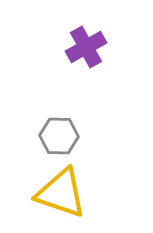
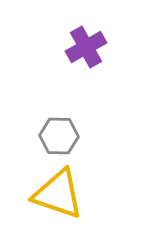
yellow triangle: moved 3 px left, 1 px down
